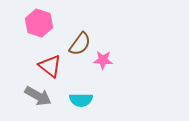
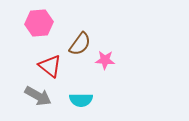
pink hexagon: rotated 24 degrees counterclockwise
pink star: moved 2 px right
